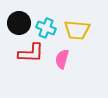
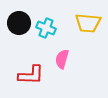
yellow trapezoid: moved 11 px right, 7 px up
red L-shape: moved 22 px down
